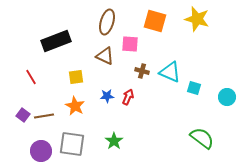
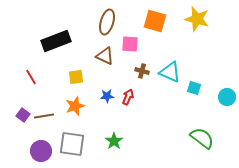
orange star: rotated 24 degrees clockwise
